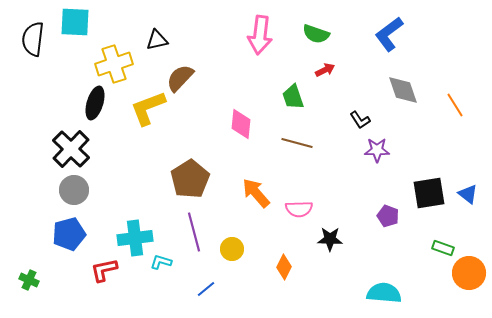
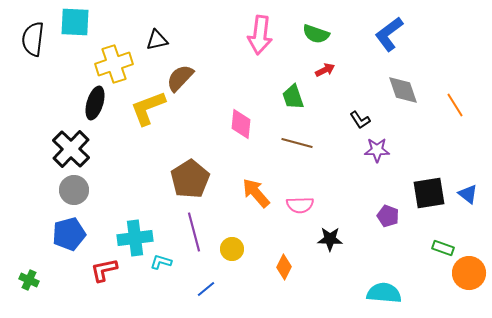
pink semicircle: moved 1 px right, 4 px up
